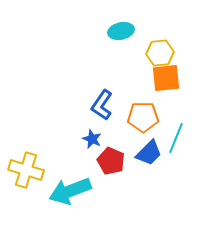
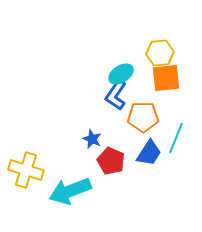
cyan ellipse: moved 43 px down; rotated 20 degrees counterclockwise
blue L-shape: moved 14 px right, 10 px up
blue trapezoid: rotated 12 degrees counterclockwise
